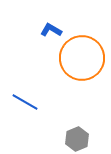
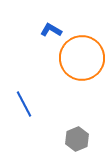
blue line: moved 1 px left, 2 px down; rotated 32 degrees clockwise
